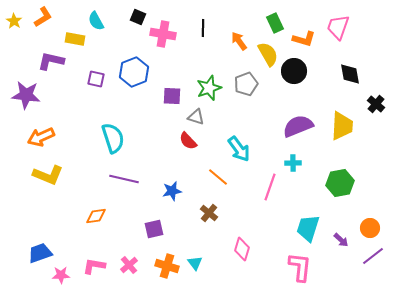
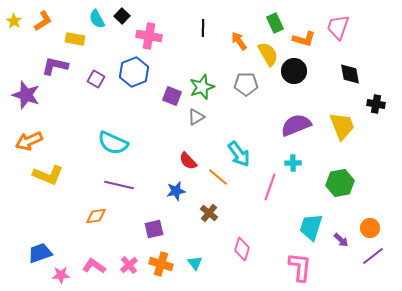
orange L-shape at (43, 17): moved 4 px down
black square at (138, 17): moved 16 px left, 1 px up; rotated 21 degrees clockwise
cyan semicircle at (96, 21): moved 1 px right, 2 px up
pink cross at (163, 34): moved 14 px left, 2 px down
purple L-shape at (51, 61): moved 4 px right, 5 px down
purple square at (96, 79): rotated 18 degrees clockwise
gray pentagon at (246, 84): rotated 20 degrees clockwise
green star at (209, 88): moved 7 px left, 1 px up
purple star at (26, 95): rotated 12 degrees clockwise
purple square at (172, 96): rotated 18 degrees clockwise
black cross at (376, 104): rotated 30 degrees counterclockwise
gray triangle at (196, 117): rotated 48 degrees counterclockwise
purple semicircle at (298, 126): moved 2 px left, 1 px up
yellow trapezoid at (342, 126): rotated 24 degrees counterclockwise
orange arrow at (41, 137): moved 12 px left, 4 px down
cyan semicircle at (113, 138): moved 5 px down; rotated 132 degrees clockwise
red semicircle at (188, 141): moved 20 px down
cyan arrow at (239, 149): moved 5 px down
purple line at (124, 179): moved 5 px left, 6 px down
blue star at (172, 191): moved 4 px right
cyan trapezoid at (308, 228): moved 3 px right, 1 px up
pink L-shape at (94, 266): rotated 25 degrees clockwise
orange cross at (167, 266): moved 6 px left, 2 px up
